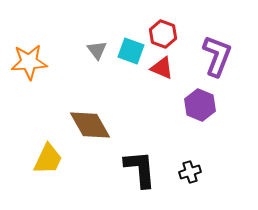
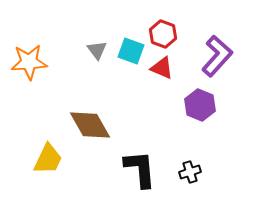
purple L-shape: rotated 21 degrees clockwise
